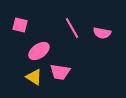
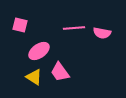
pink line: moved 2 px right; rotated 65 degrees counterclockwise
pink trapezoid: rotated 45 degrees clockwise
